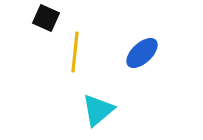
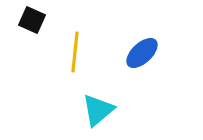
black square: moved 14 px left, 2 px down
